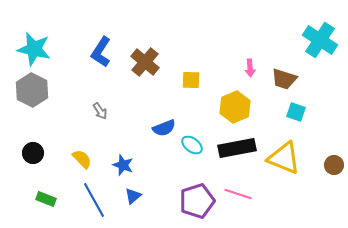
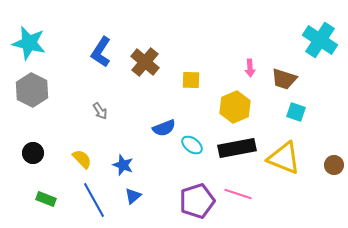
cyan star: moved 5 px left, 6 px up
